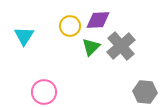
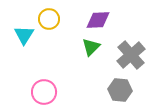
yellow circle: moved 21 px left, 7 px up
cyan triangle: moved 1 px up
gray cross: moved 10 px right, 9 px down
gray hexagon: moved 25 px left, 2 px up
